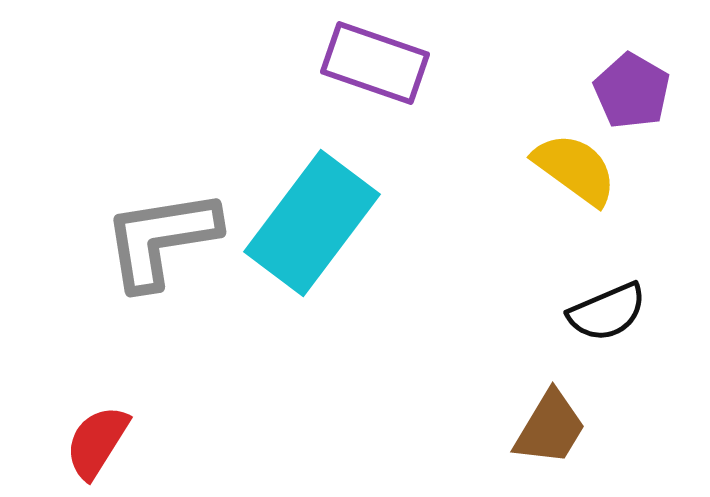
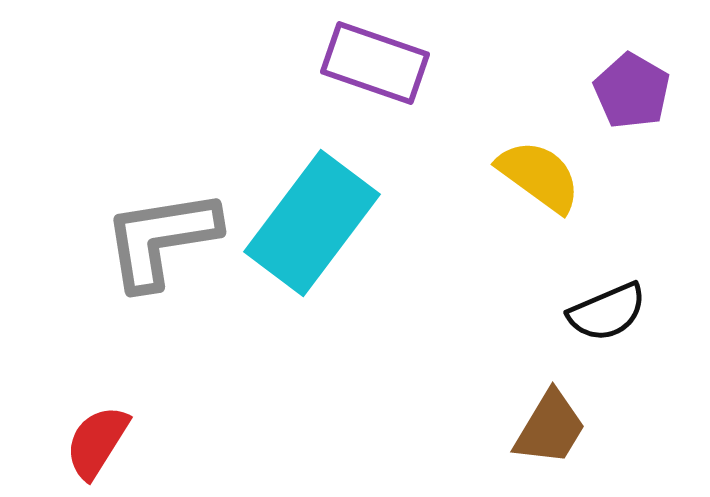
yellow semicircle: moved 36 px left, 7 px down
